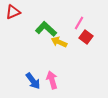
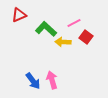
red triangle: moved 6 px right, 3 px down
pink line: moved 5 px left; rotated 32 degrees clockwise
yellow arrow: moved 4 px right; rotated 21 degrees counterclockwise
